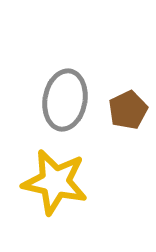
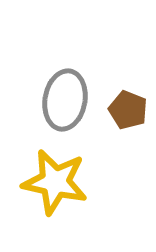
brown pentagon: rotated 24 degrees counterclockwise
